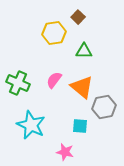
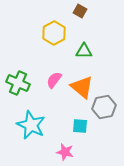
brown square: moved 2 px right, 6 px up; rotated 16 degrees counterclockwise
yellow hexagon: rotated 20 degrees counterclockwise
